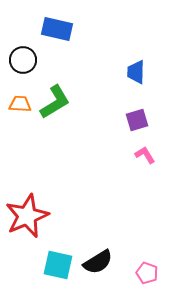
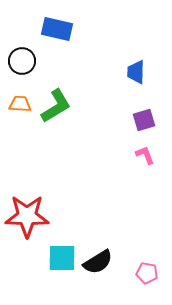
black circle: moved 1 px left, 1 px down
green L-shape: moved 1 px right, 4 px down
purple square: moved 7 px right
pink L-shape: rotated 10 degrees clockwise
red star: rotated 24 degrees clockwise
cyan square: moved 4 px right, 7 px up; rotated 12 degrees counterclockwise
pink pentagon: rotated 10 degrees counterclockwise
